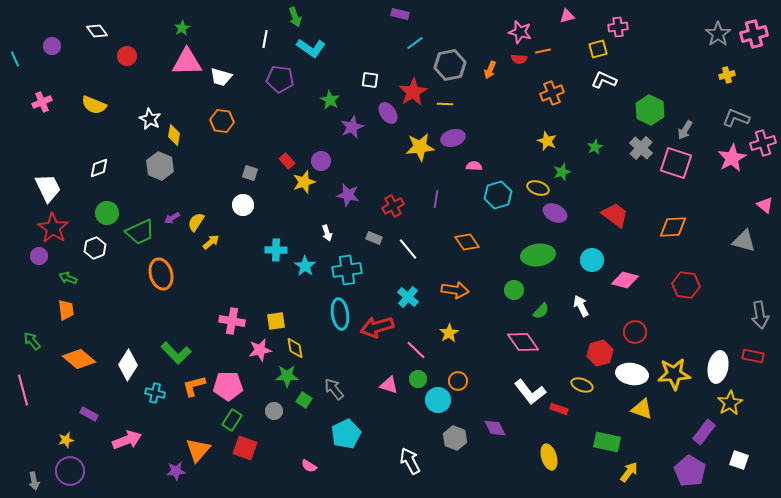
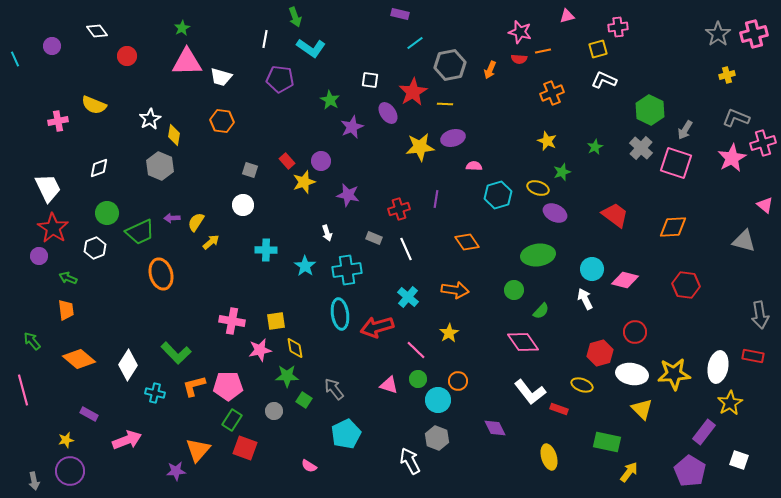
pink cross at (42, 102): moved 16 px right, 19 px down; rotated 12 degrees clockwise
white star at (150, 119): rotated 15 degrees clockwise
gray square at (250, 173): moved 3 px up
red cross at (393, 206): moved 6 px right, 3 px down; rotated 10 degrees clockwise
purple arrow at (172, 218): rotated 28 degrees clockwise
white line at (408, 249): moved 2 px left; rotated 15 degrees clockwise
cyan cross at (276, 250): moved 10 px left
cyan circle at (592, 260): moved 9 px down
white arrow at (581, 306): moved 4 px right, 7 px up
yellow triangle at (642, 409): rotated 25 degrees clockwise
gray hexagon at (455, 438): moved 18 px left
